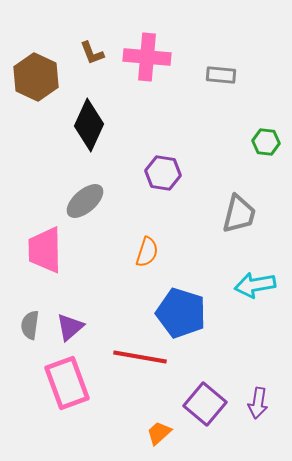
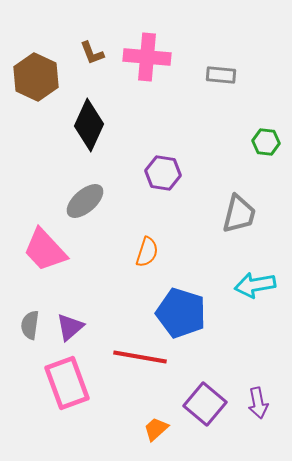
pink trapezoid: rotated 42 degrees counterclockwise
purple arrow: rotated 20 degrees counterclockwise
orange trapezoid: moved 3 px left, 4 px up
